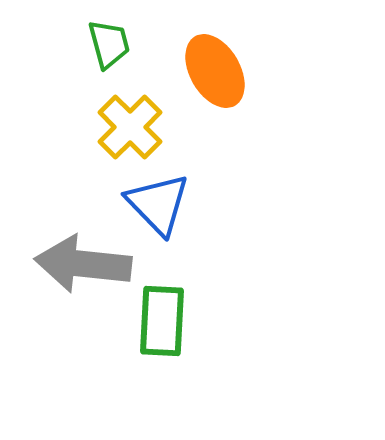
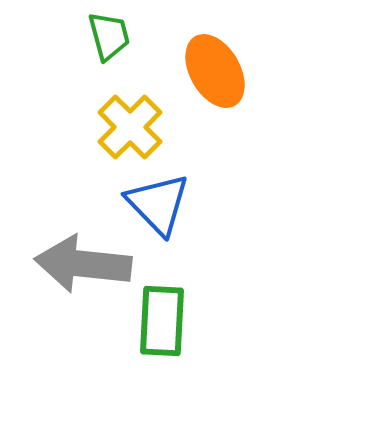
green trapezoid: moved 8 px up
